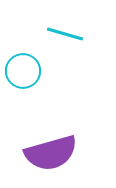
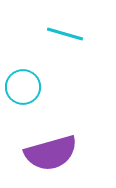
cyan circle: moved 16 px down
